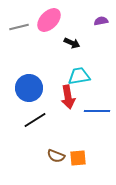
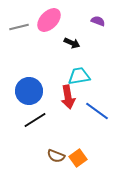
purple semicircle: moved 3 px left; rotated 32 degrees clockwise
blue circle: moved 3 px down
blue line: rotated 35 degrees clockwise
orange square: rotated 30 degrees counterclockwise
